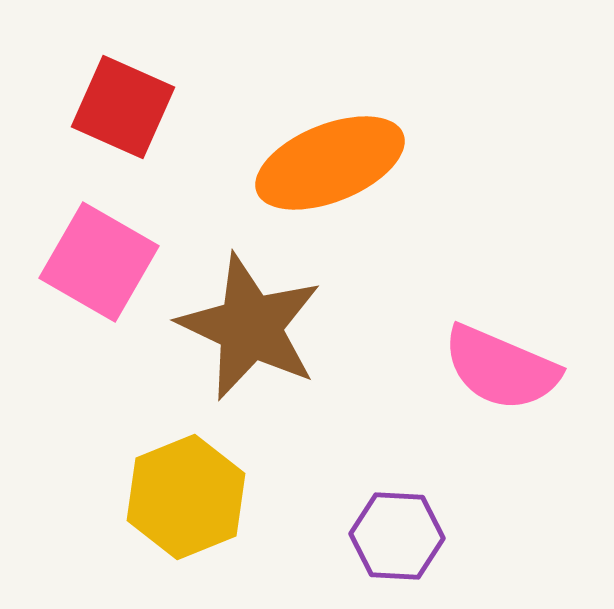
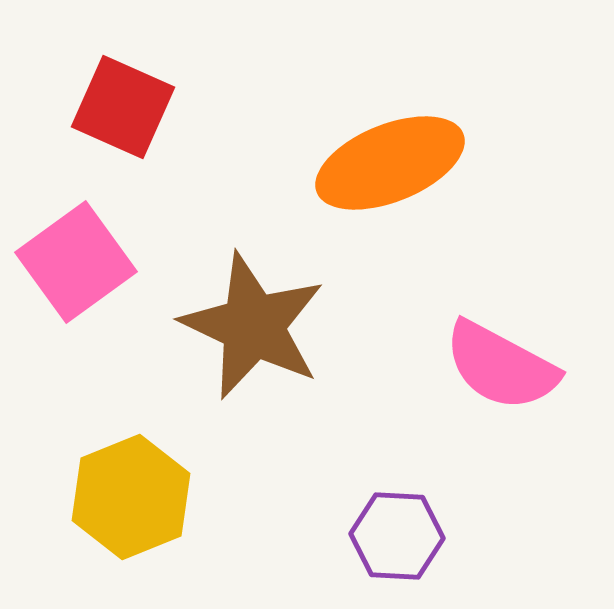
orange ellipse: moved 60 px right
pink square: moved 23 px left; rotated 24 degrees clockwise
brown star: moved 3 px right, 1 px up
pink semicircle: moved 2 px up; rotated 5 degrees clockwise
yellow hexagon: moved 55 px left
